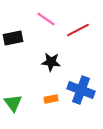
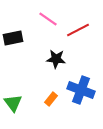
pink line: moved 2 px right
black star: moved 5 px right, 3 px up
orange rectangle: rotated 40 degrees counterclockwise
